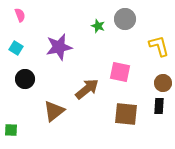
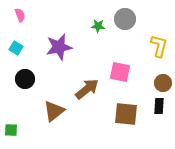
green star: rotated 16 degrees counterclockwise
yellow L-shape: rotated 30 degrees clockwise
